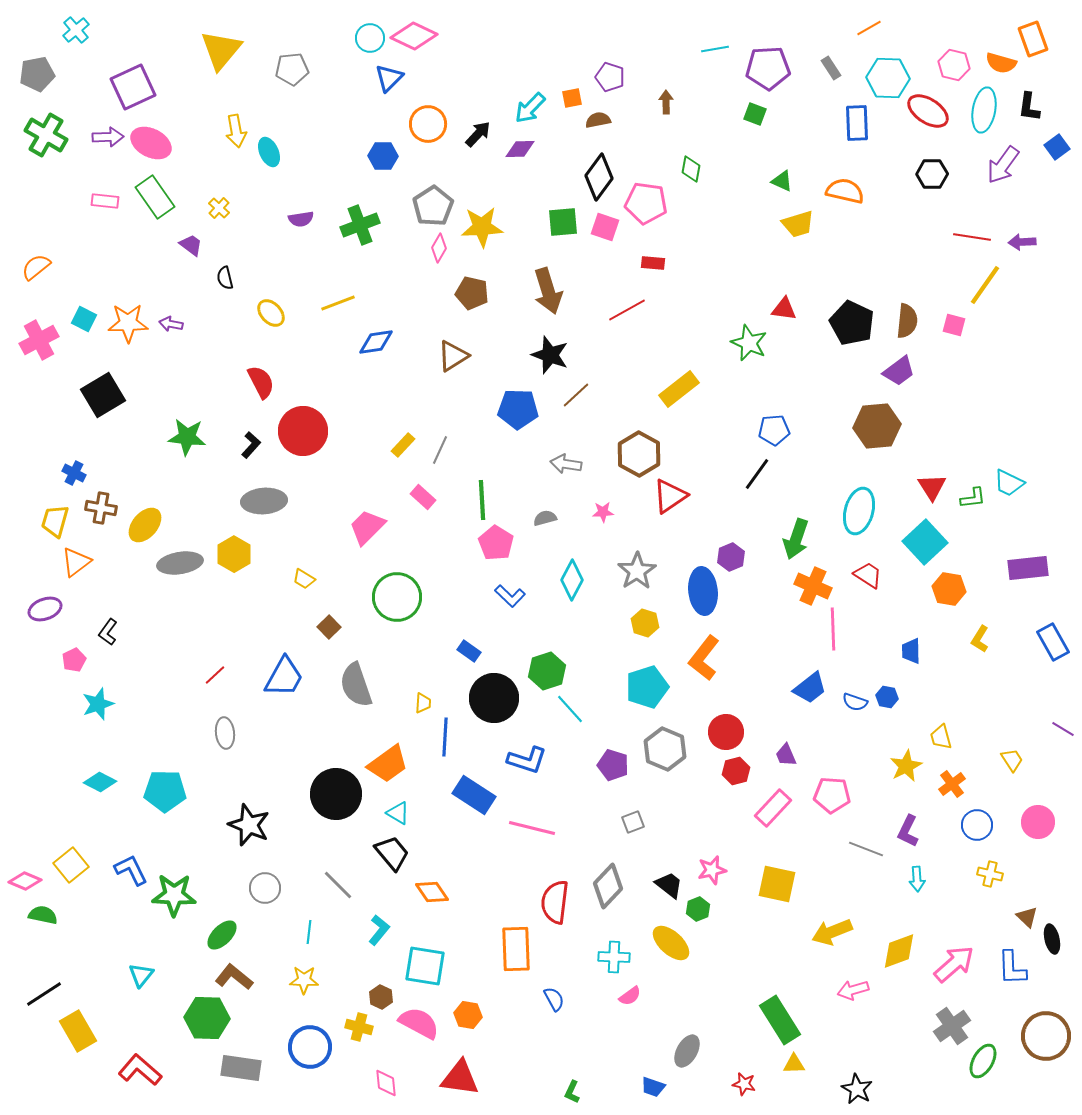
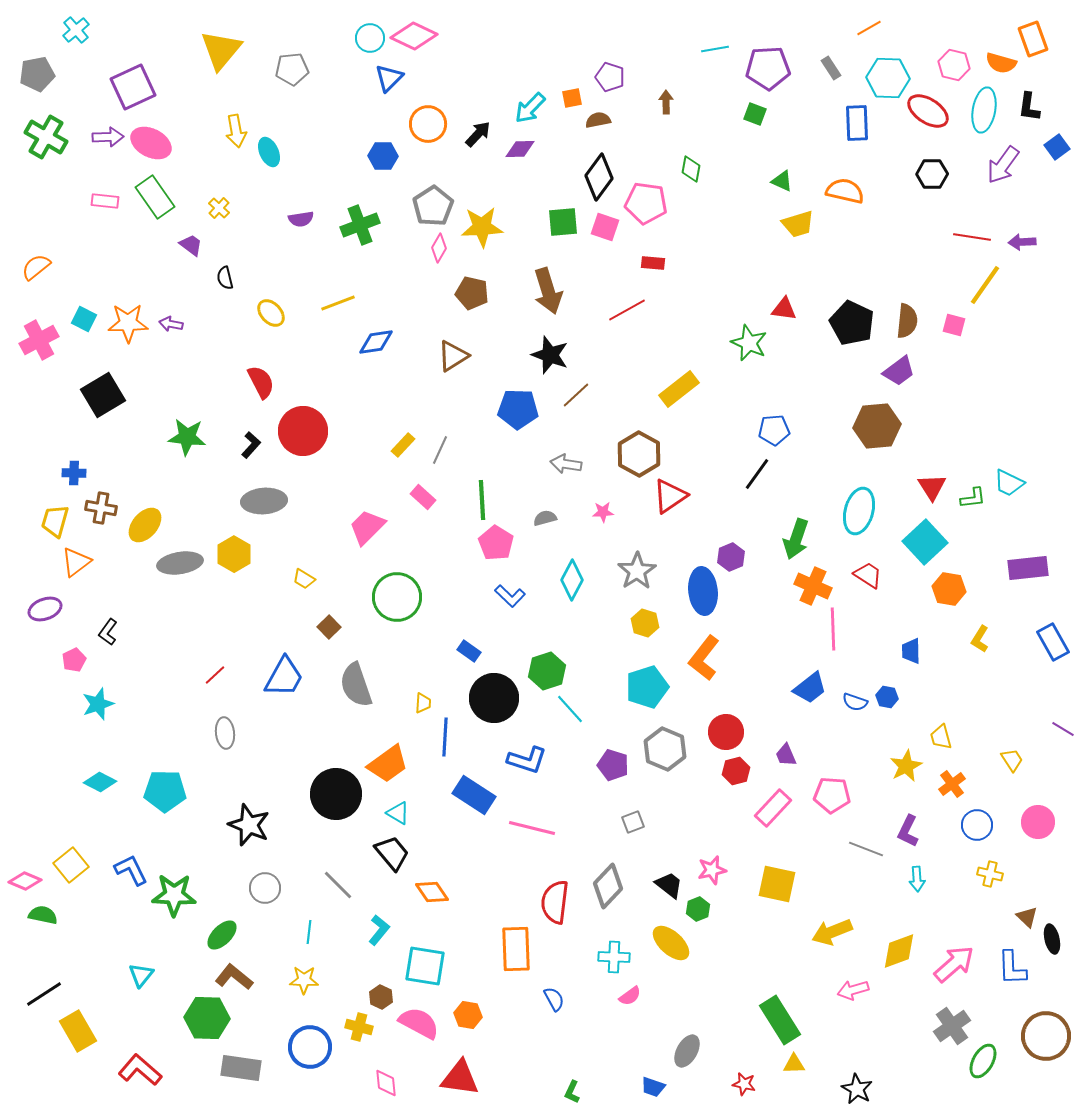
green cross at (46, 135): moved 2 px down
blue cross at (74, 473): rotated 25 degrees counterclockwise
